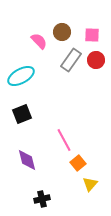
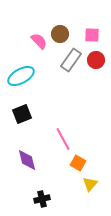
brown circle: moved 2 px left, 2 px down
pink line: moved 1 px left, 1 px up
orange square: rotated 21 degrees counterclockwise
